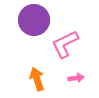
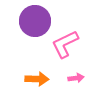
purple circle: moved 1 px right, 1 px down
orange arrow: rotated 110 degrees clockwise
